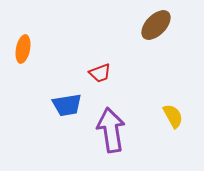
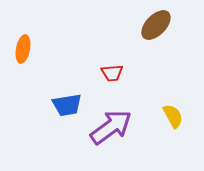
red trapezoid: moved 12 px right; rotated 15 degrees clockwise
purple arrow: moved 3 px up; rotated 63 degrees clockwise
